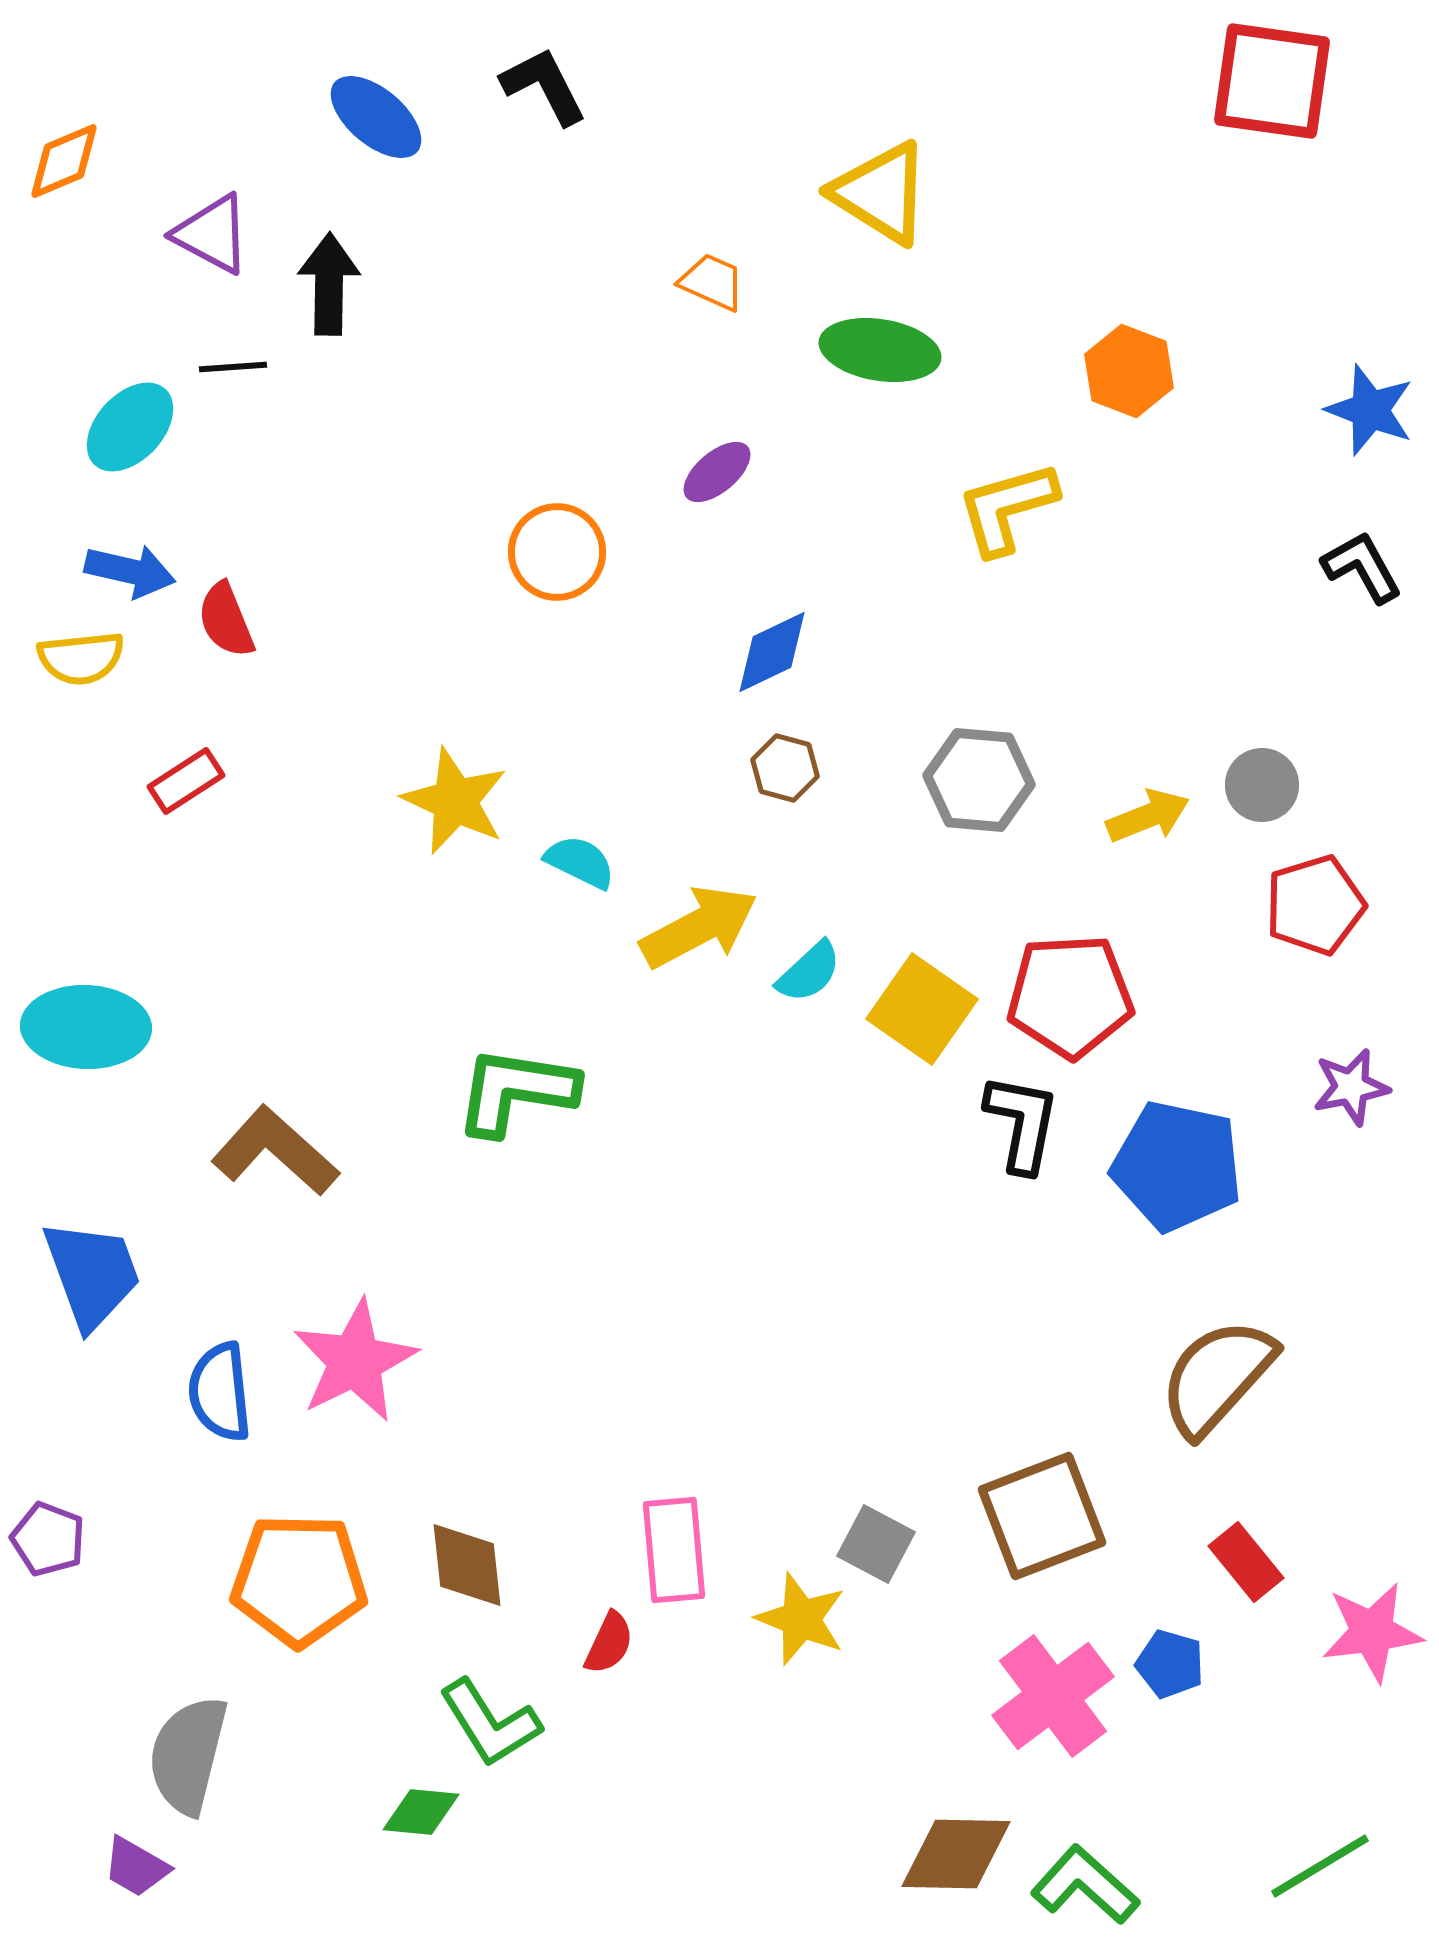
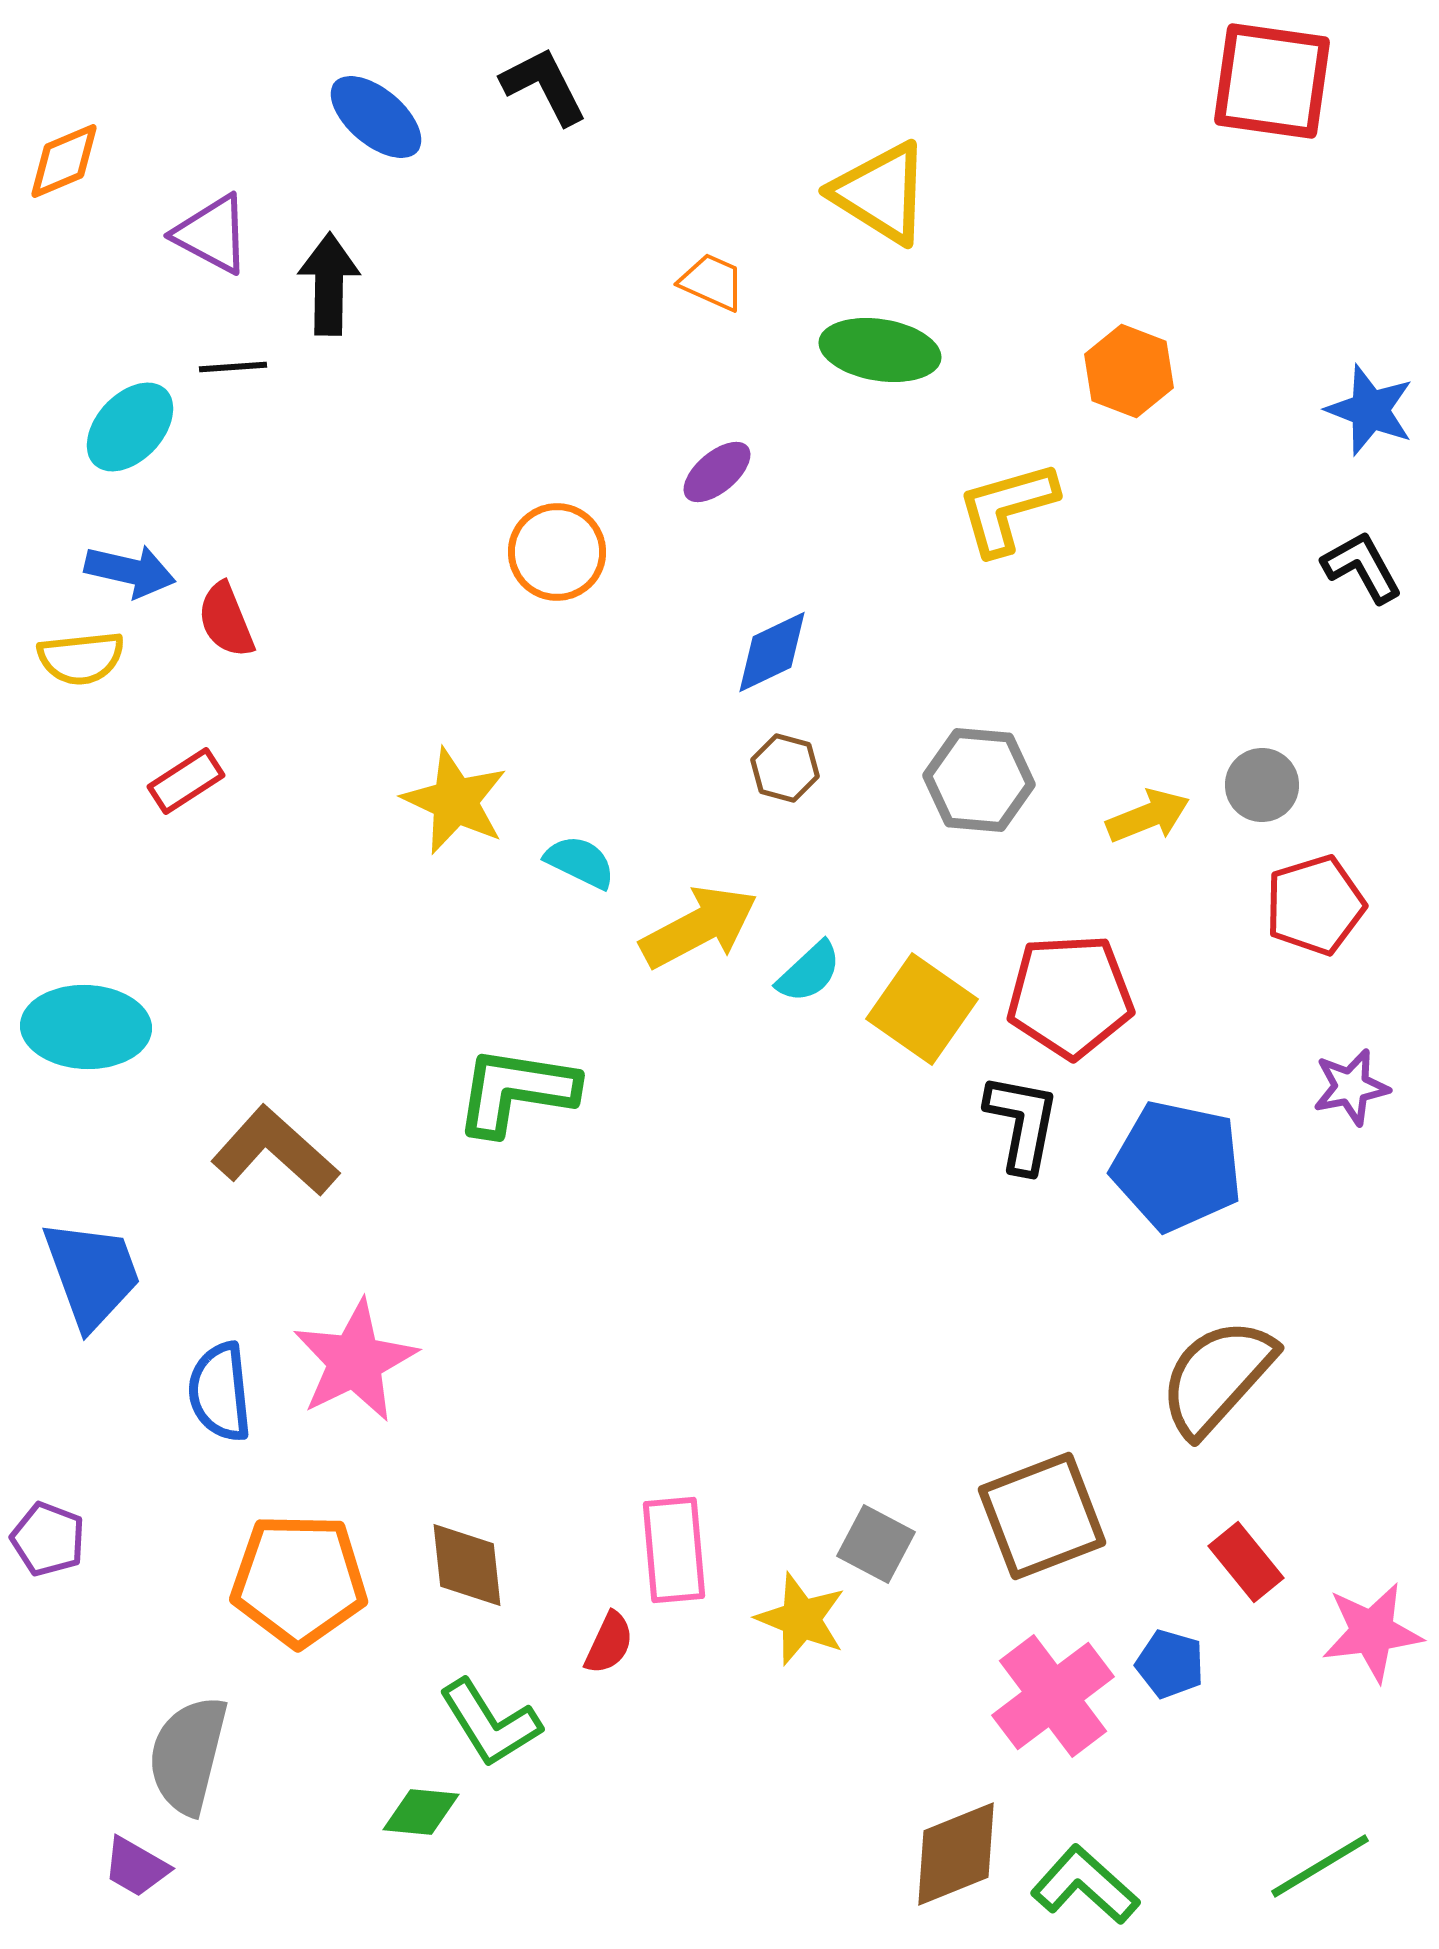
brown diamond at (956, 1854): rotated 23 degrees counterclockwise
